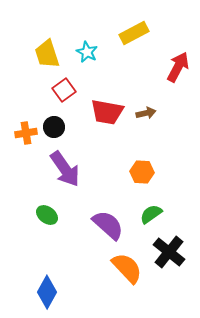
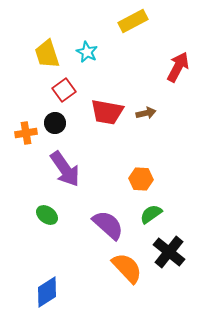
yellow rectangle: moved 1 px left, 12 px up
black circle: moved 1 px right, 4 px up
orange hexagon: moved 1 px left, 7 px down
blue diamond: rotated 28 degrees clockwise
